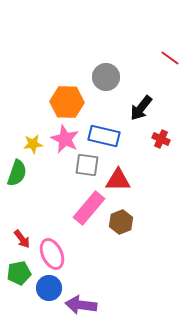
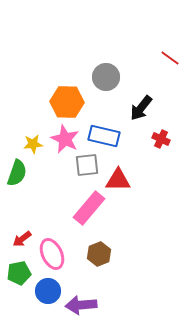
gray square: rotated 15 degrees counterclockwise
brown hexagon: moved 22 px left, 32 px down
red arrow: rotated 90 degrees clockwise
blue circle: moved 1 px left, 3 px down
purple arrow: rotated 12 degrees counterclockwise
